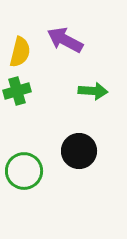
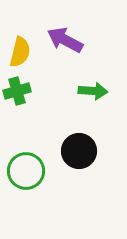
green circle: moved 2 px right
